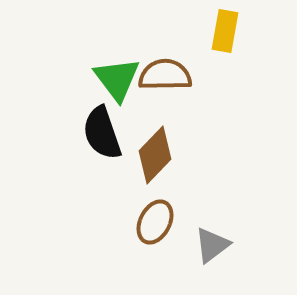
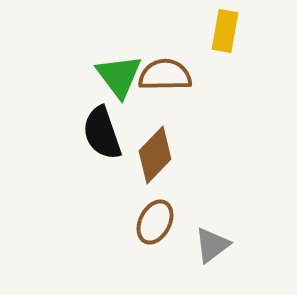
green triangle: moved 2 px right, 3 px up
